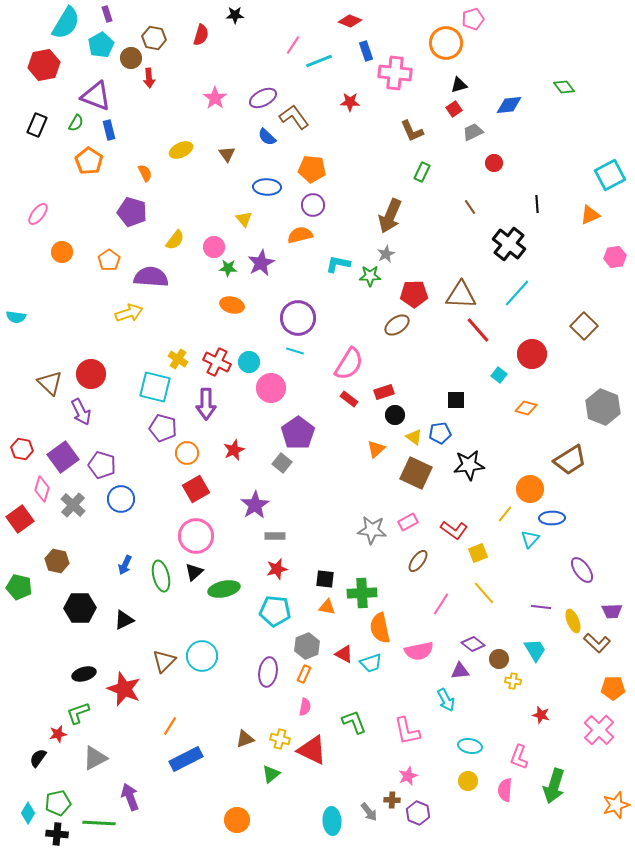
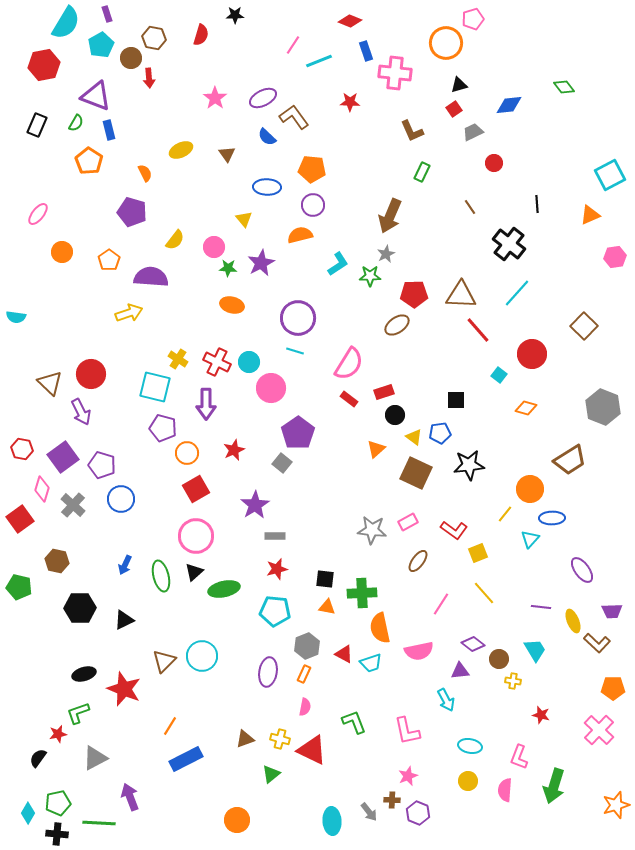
cyan L-shape at (338, 264): rotated 135 degrees clockwise
